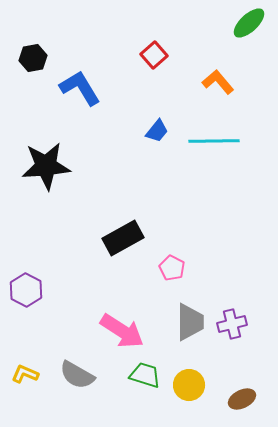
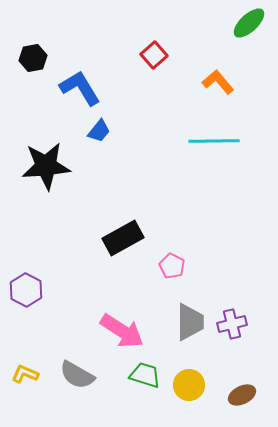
blue trapezoid: moved 58 px left
pink pentagon: moved 2 px up
brown ellipse: moved 4 px up
